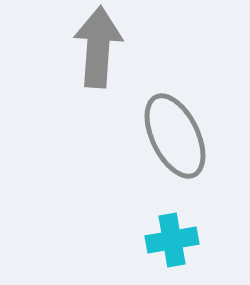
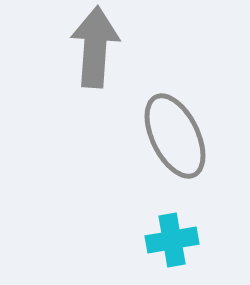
gray arrow: moved 3 px left
